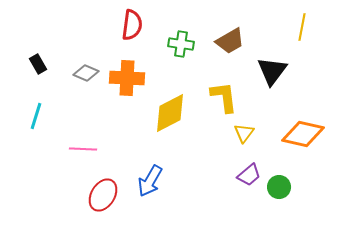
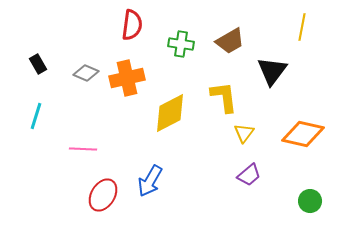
orange cross: rotated 16 degrees counterclockwise
green circle: moved 31 px right, 14 px down
